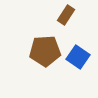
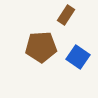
brown pentagon: moved 4 px left, 4 px up
